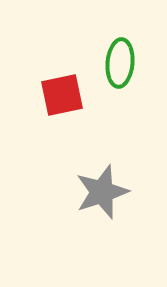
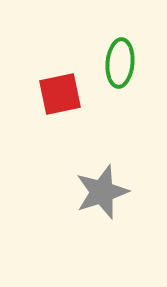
red square: moved 2 px left, 1 px up
